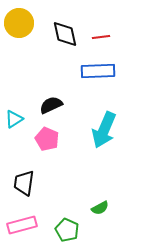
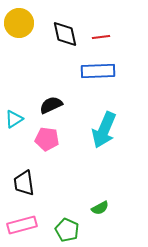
pink pentagon: rotated 15 degrees counterclockwise
black trapezoid: rotated 16 degrees counterclockwise
